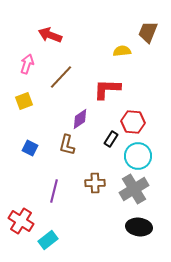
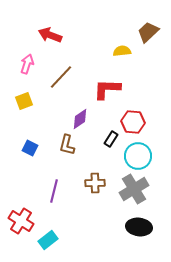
brown trapezoid: rotated 25 degrees clockwise
